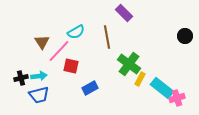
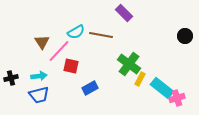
brown line: moved 6 px left, 2 px up; rotated 70 degrees counterclockwise
black cross: moved 10 px left
